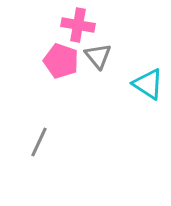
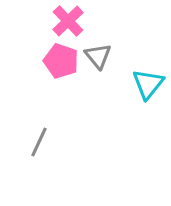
pink cross: moved 10 px left, 4 px up; rotated 36 degrees clockwise
cyan triangle: rotated 36 degrees clockwise
